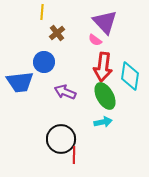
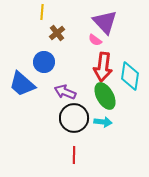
blue trapezoid: moved 2 px right, 2 px down; rotated 48 degrees clockwise
cyan arrow: rotated 18 degrees clockwise
black circle: moved 13 px right, 21 px up
